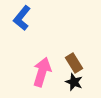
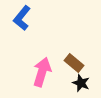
brown rectangle: rotated 18 degrees counterclockwise
black star: moved 7 px right, 1 px down
